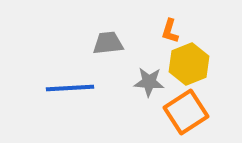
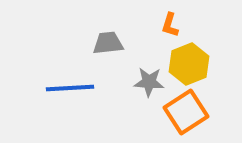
orange L-shape: moved 6 px up
